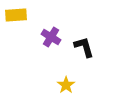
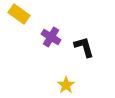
yellow rectangle: moved 3 px right, 1 px up; rotated 40 degrees clockwise
